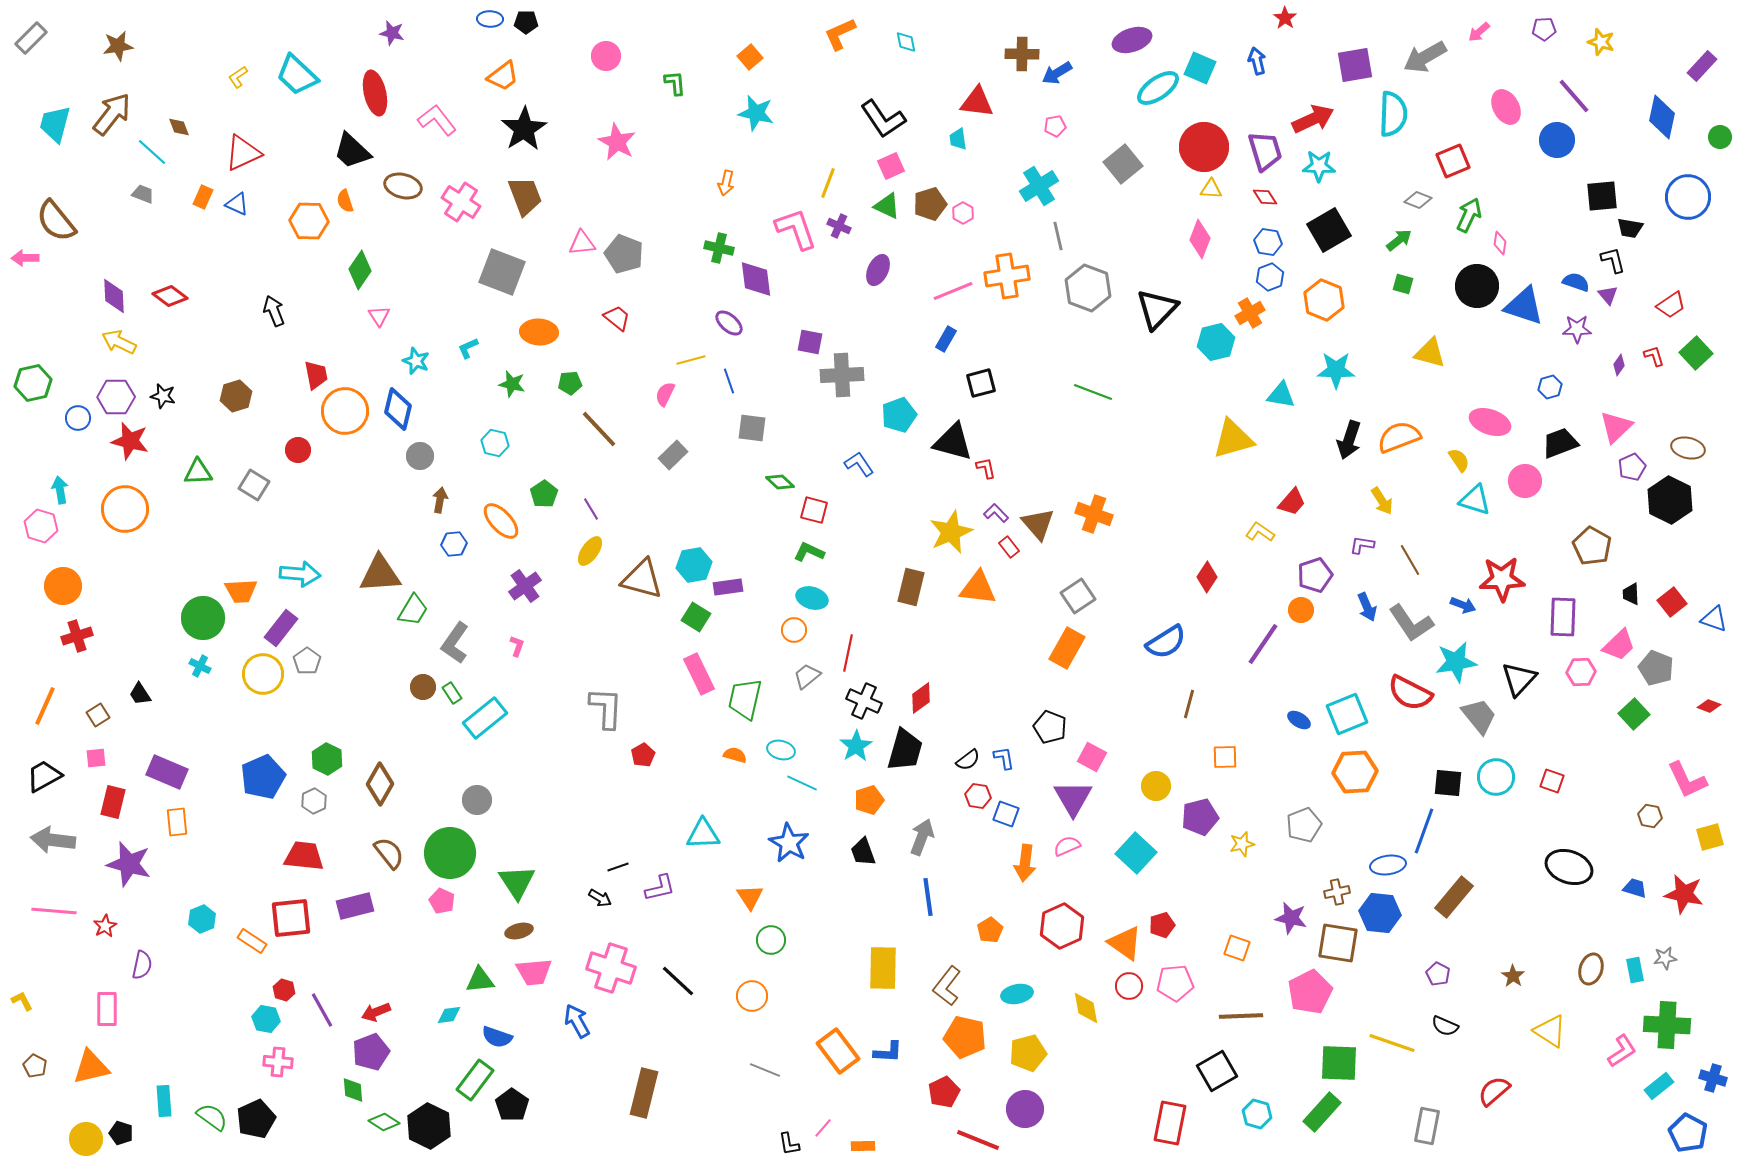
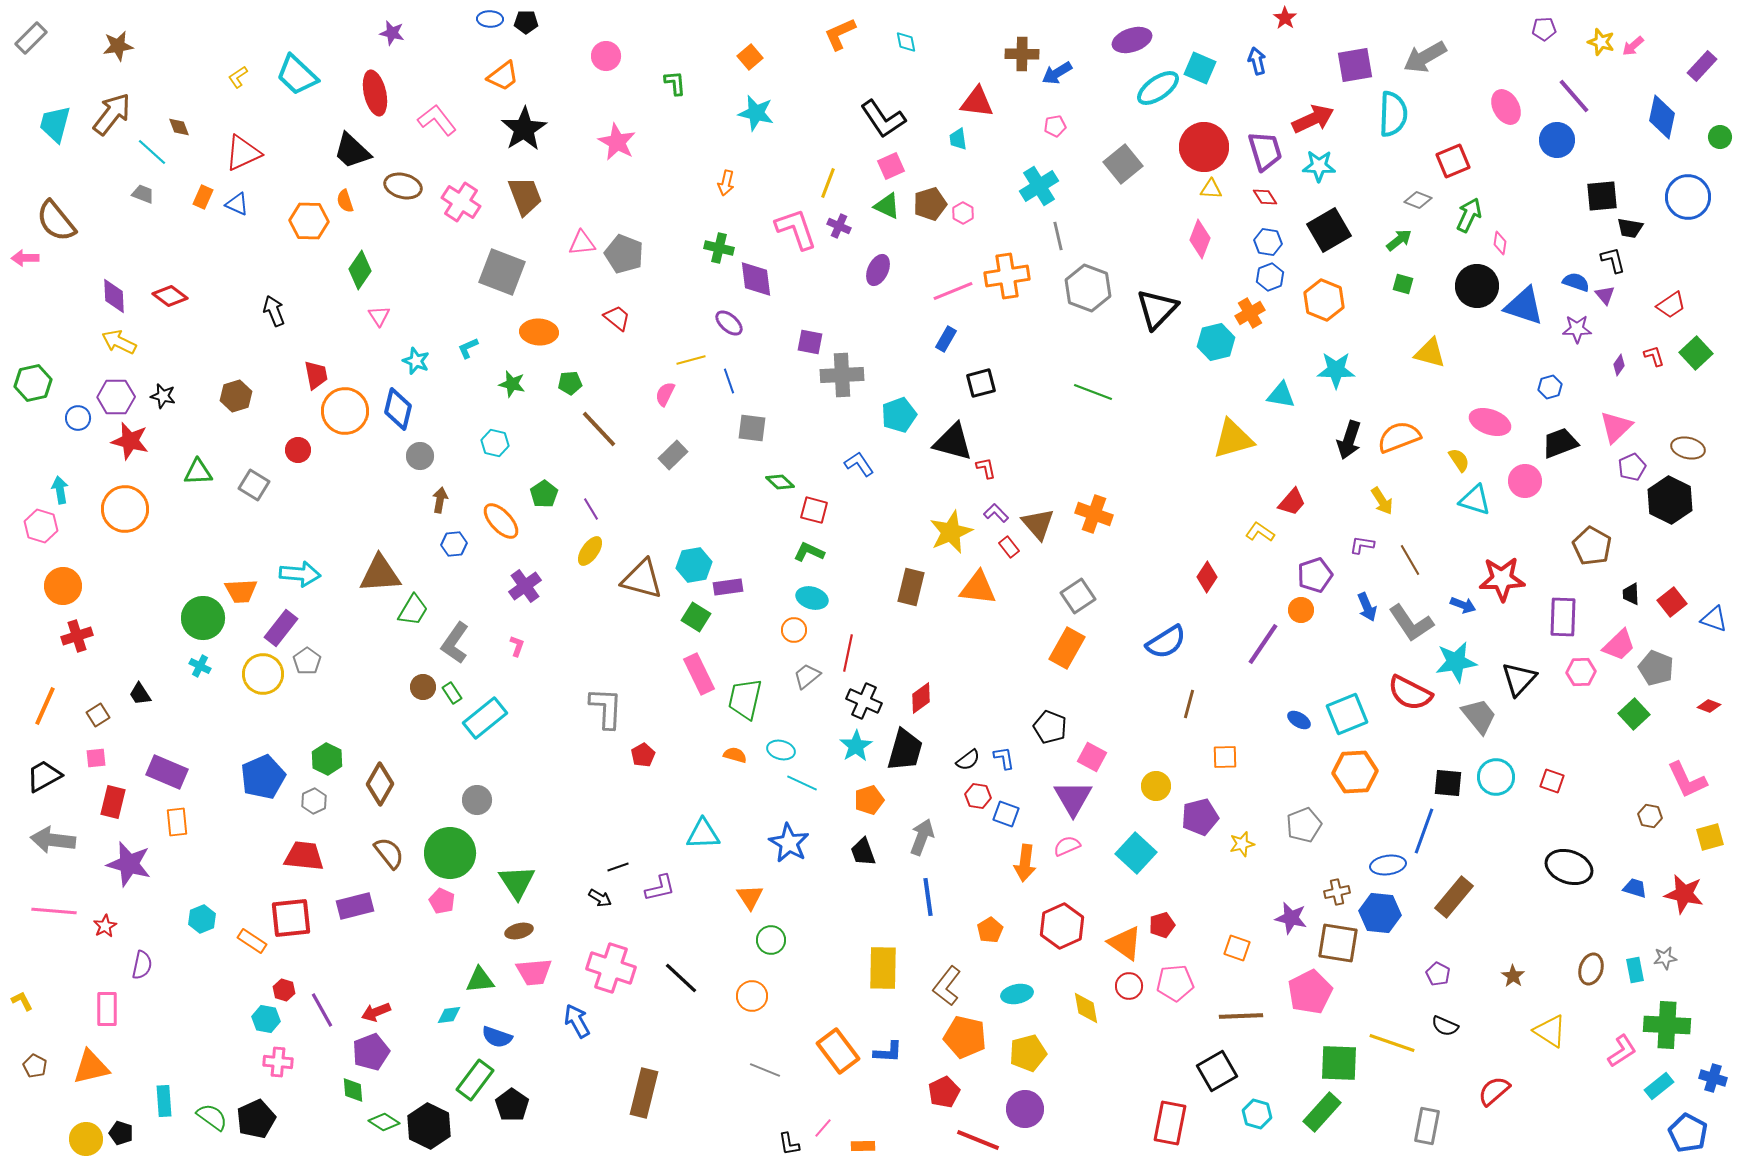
pink arrow at (1479, 32): moved 154 px right, 14 px down
purple triangle at (1608, 295): moved 3 px left
black line at (678, 981): moved 3 px right, 3 px up
